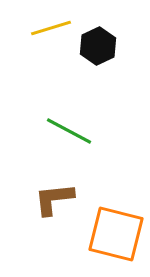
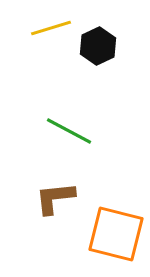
brown L-shape: moved 1 px right, 1 px up
